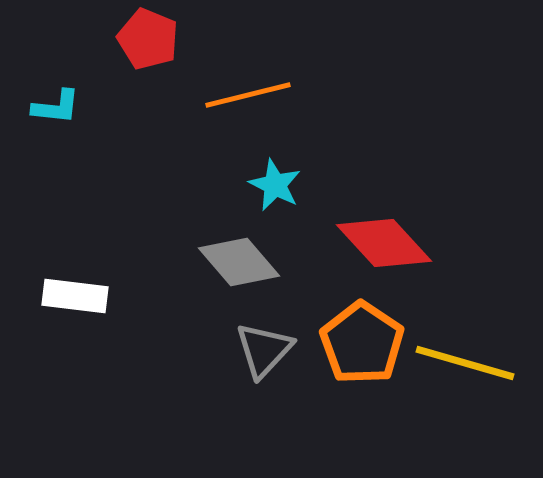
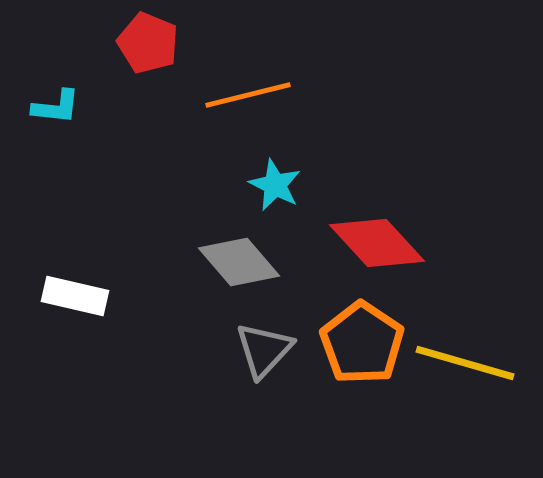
red pentagon: moved 4 px down
red diamond: moved 7 px left
white rectangle: rotated 6 degrees clockwise
